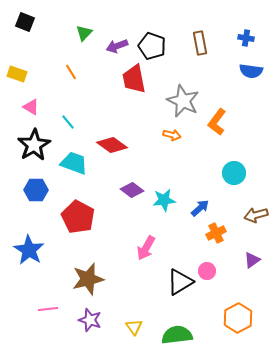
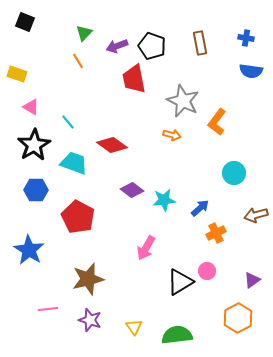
orange line: moved 7 px right, 11 px up
purple triangle: moved 20 px down
